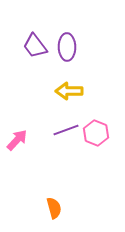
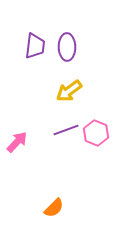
purple trapezoid: rotated 136 degrees counterclockwise
yellow arrow: rotated 36 degrees counterclockwise
pink arrow: moved 2 px down
orange semicircle: rotated 60 degrees clockwise
